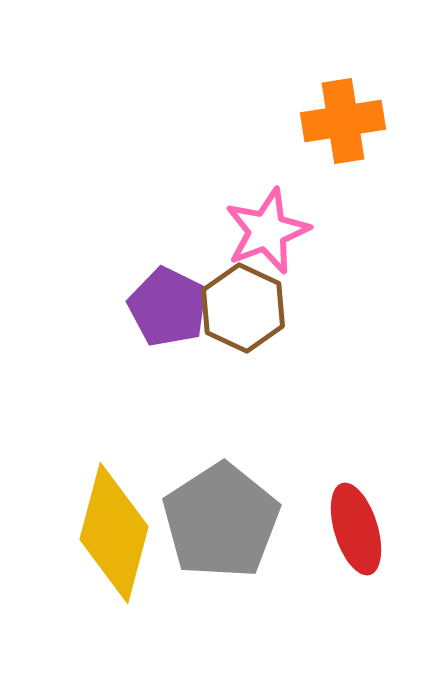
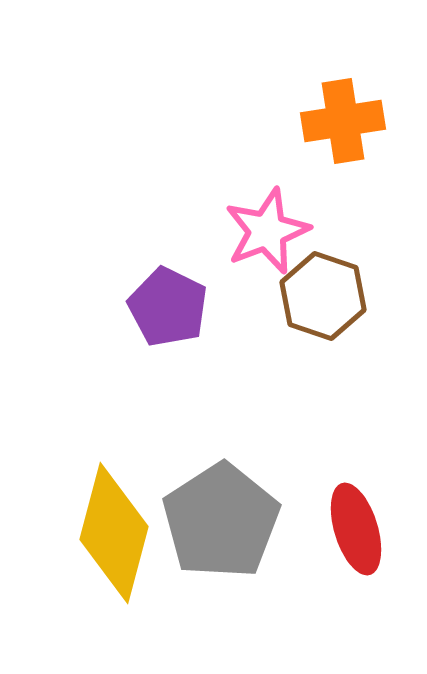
brown hexagon: moved 80 px right, 12 px up; rotated 6 degrees counterclockwise
